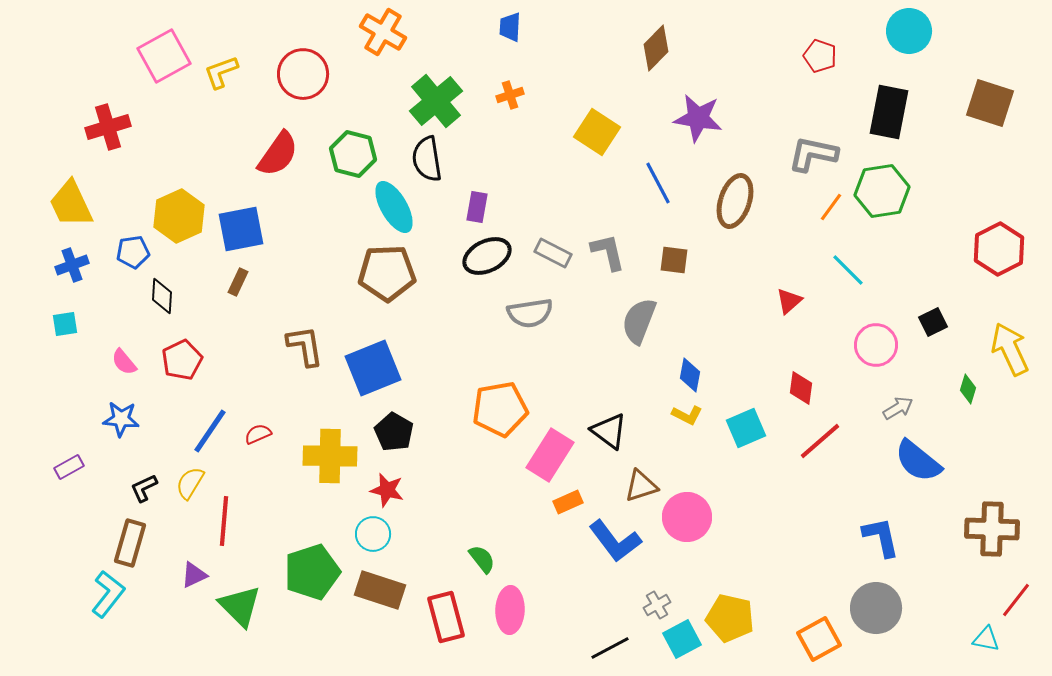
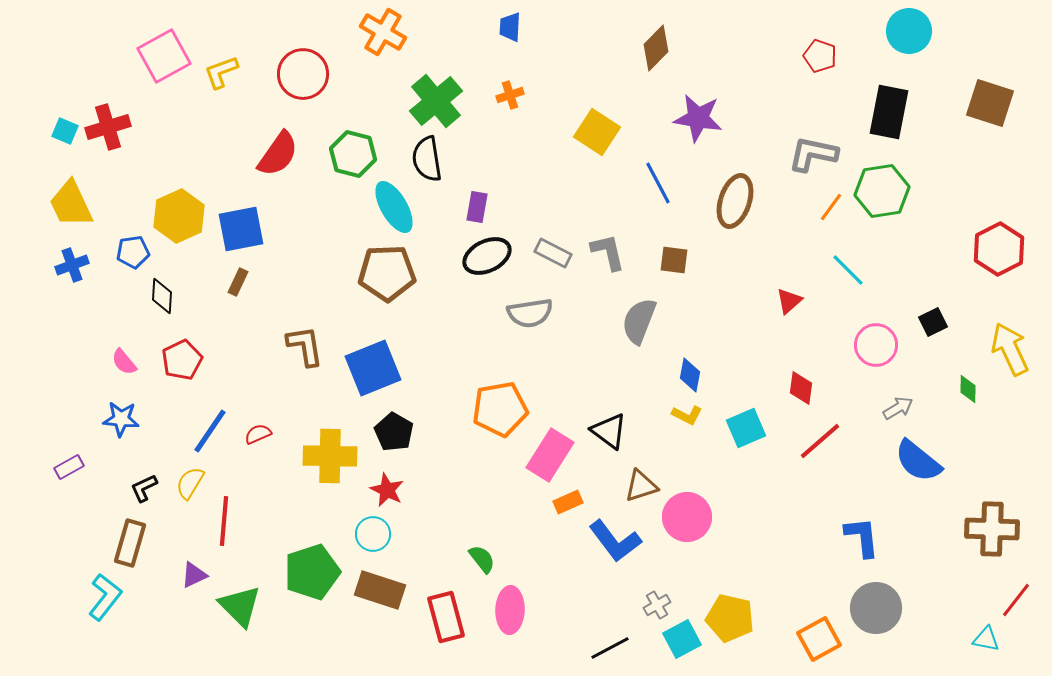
cyan square at (65, 324): moved 193 px up; rotated 32 degrees clockwise
green diamond at (968, 389): rotated 16 degrees counterclockwise
red star at (387, 490): rotated 12 degrees clockwise
blue L-shape at (881, 537): moved 19 px left; rotated 6 degrees clockwise
cyan L-shape at (108, 594): moved 3 px left, 3 px down
